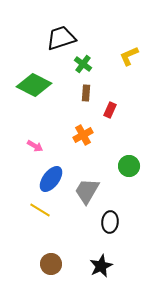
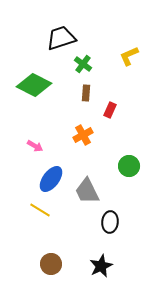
gray trapezoid: rotated 56 degrees counterclockwise
